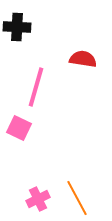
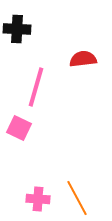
black cross: moved 2 px down
red semicircle: rotated 16 degrees counterclockwise
pink cross: rotated 30 degrees clockwise
